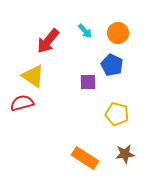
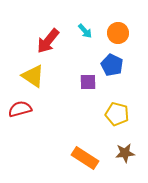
red semicircle: moved 2 px left, 6 px down
brown star: moved 1 px up
